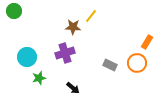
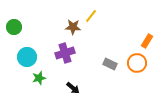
green circle: moved 16 px down
orange rectangle: moved 1 px up
gray rectangle: moved 1 px up
